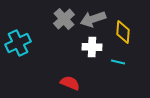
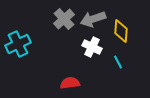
yellow diamond: moved 2 px left, 1 px up
cyan cross: moved 1 px down
white cross: rotated 24 degrees clockwise
cyan line: rotated 48 degrees clockwise
red semicircle: rotated 30 degrees counterclockwise
